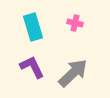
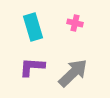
purple L-shape: rotated 60 degrees counterclockwise
